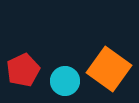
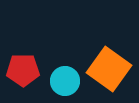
red pentagon: rotated 24 degrees clockwise
